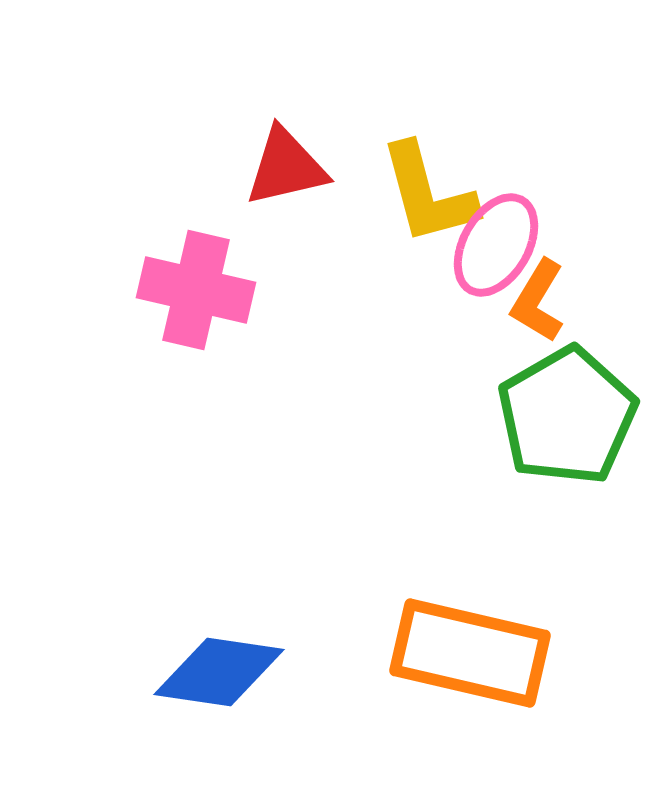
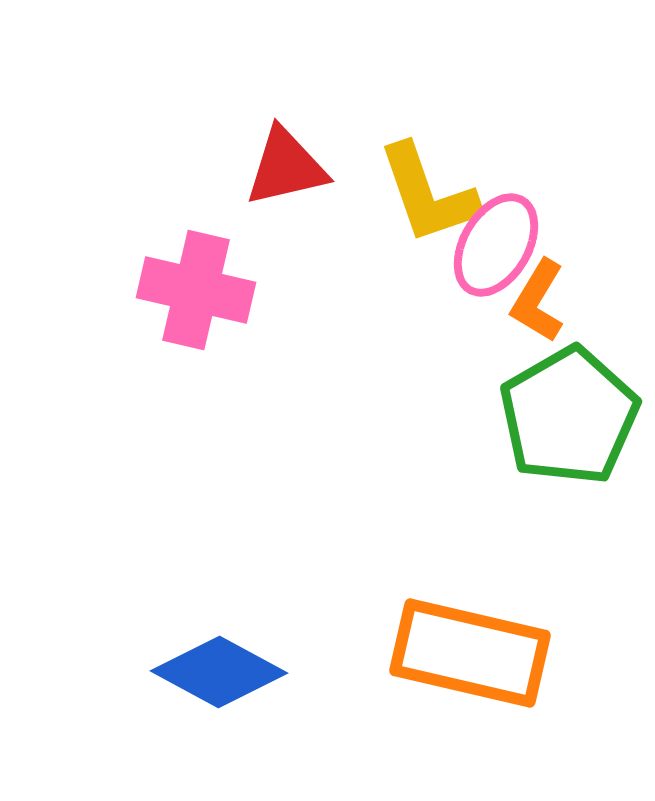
yellow L-shape: rotated 4 degrees counterclockwise
green pentagon: moved 2 px right
blue diamond: rotated 20 degrees clockwise
